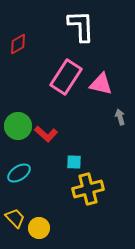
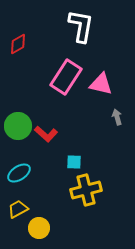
white L-shape: rotated 12 degrees clockwise
gray arrow: moved 3 px left
yellow cross: moved 2 px left, 1 px down
yellow trapezoid: moved 3 px right, 9 px up; rotated 75 degrees counterclockwise
